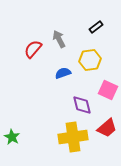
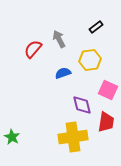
red trapezoid: moved 1 px left, 6 px up; rotated 40 degrees counterclockwise
